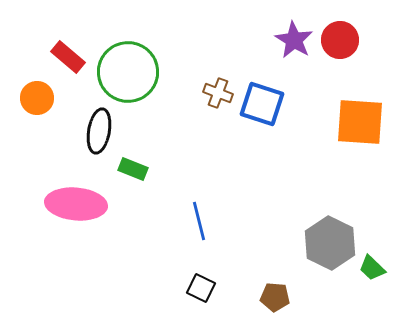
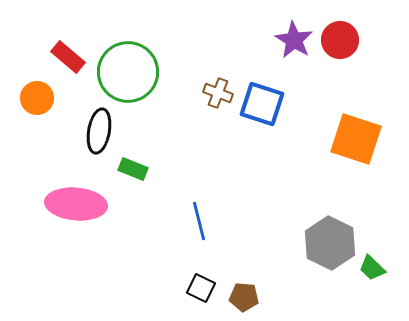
orange square: moved 4 px left, 17 px down; rotated 14 degrees clockwise
brown pentagon: moved 31 px left
